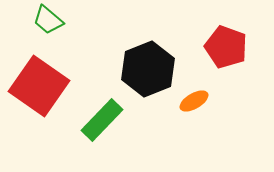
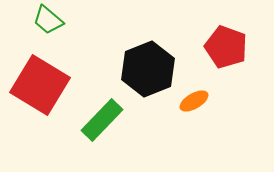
red square: moved 1 px right, 1 px up; rotated 4 degrees counterclockwise
